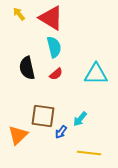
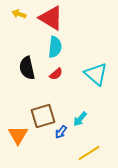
yellow arrow: rotated 32 degrees counterclockwise
cyan semicircle: moved 1 px right; rotated 20 degrees clockwise
cyan triangle: rotated 40 degrees clockwise
brown square: rotated 25 degrees counterclockwise
orange triangle: rotated 15 degrees counterclockwise
yellow line: rotated 40 degrees counterclockwise
